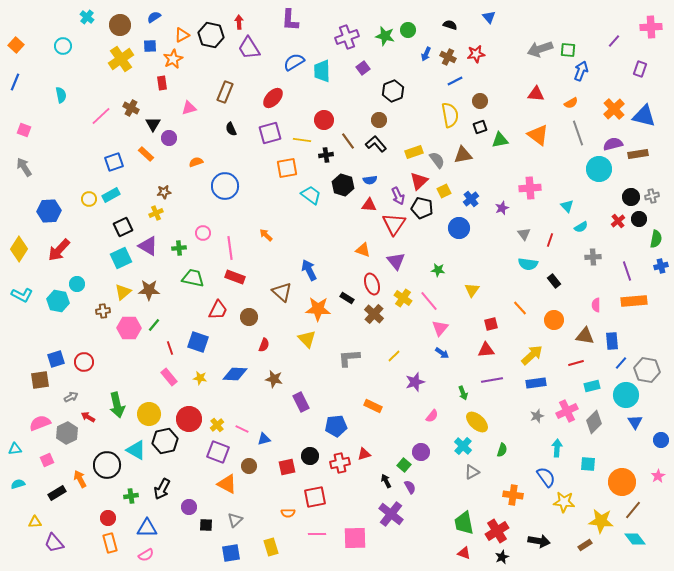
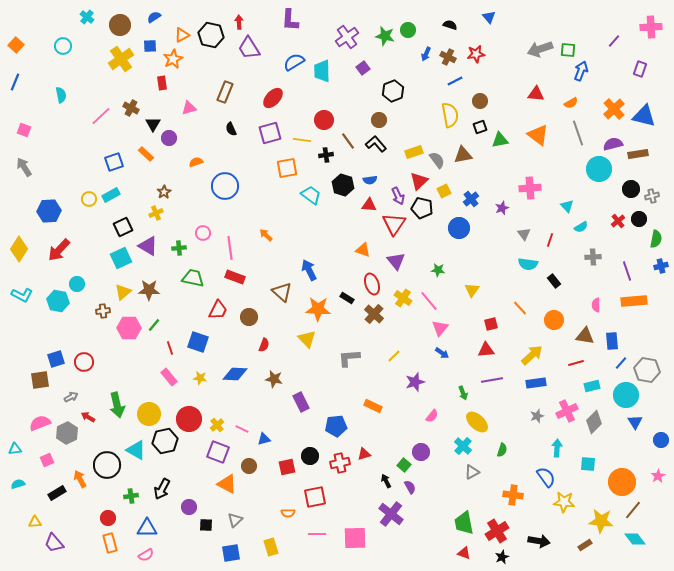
purple cross at (347, 37): rotated 15 degrees counterclockwise
brown star at (164, 192): rotated 24 degrees counterclockwise
black circle at (631, 197): moved 8 px up
